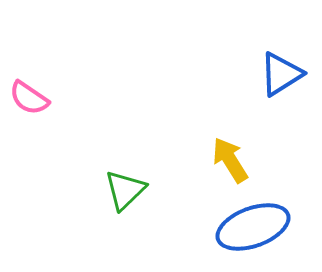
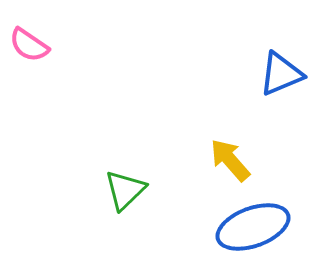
blue triangle: rotated 9 degrees clockwise
pink semicircle: moved 53 px up
yellow arrow: rotated 9 degrees counterclockwise
